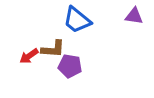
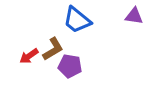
brown L-shape: rotated 35 degrees counterclockwise
